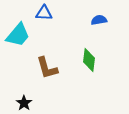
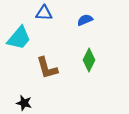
blue semicircle: moved 14 px left; rotated 14 degrees counterclockwise
cyan trapezoid: moved 1 px right, 3 px down
green diamond: rotated 20 degrees clockwise
black star: rotated 21 degrees counterclockwise
